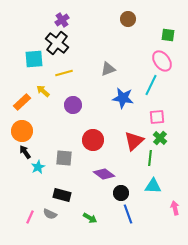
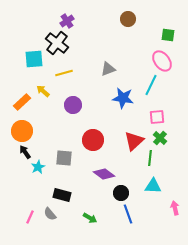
purple cross: moved 5 px right, 1 px down
gray semicircle: rotated 24 degrees clockwise
